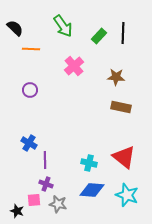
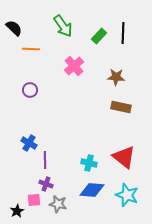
black semicircle: moved 1 px left
black star: rotated 24 degrees clockwise
